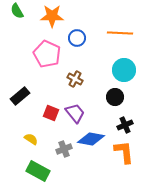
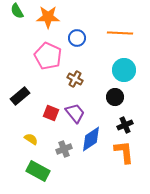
orange star: moved 4 px left, 1 px down
pink pentagon: moved 1 px right, 2 px down
blue diamond: rotated 44 degrees counterclockwise
